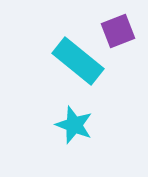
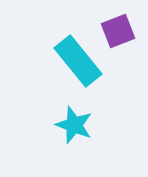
cyan rectangle: rotated 12 degrees clockwise
